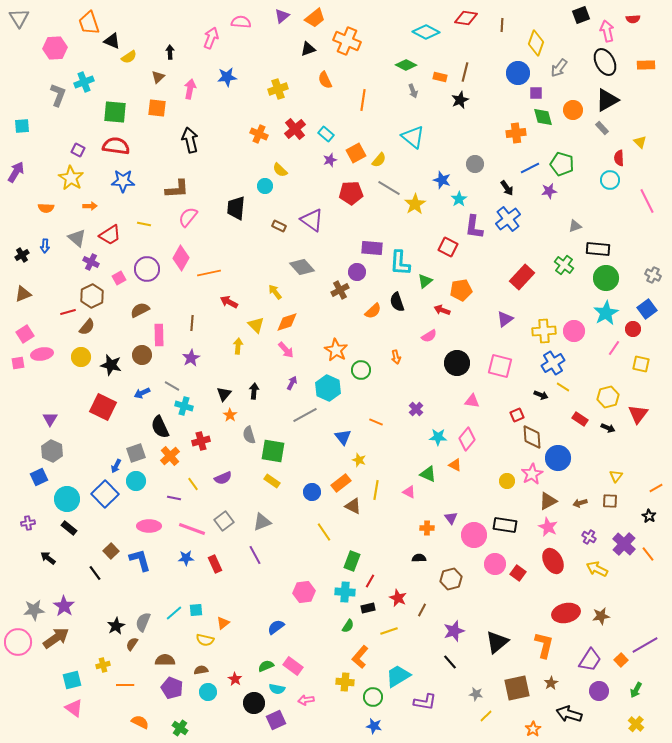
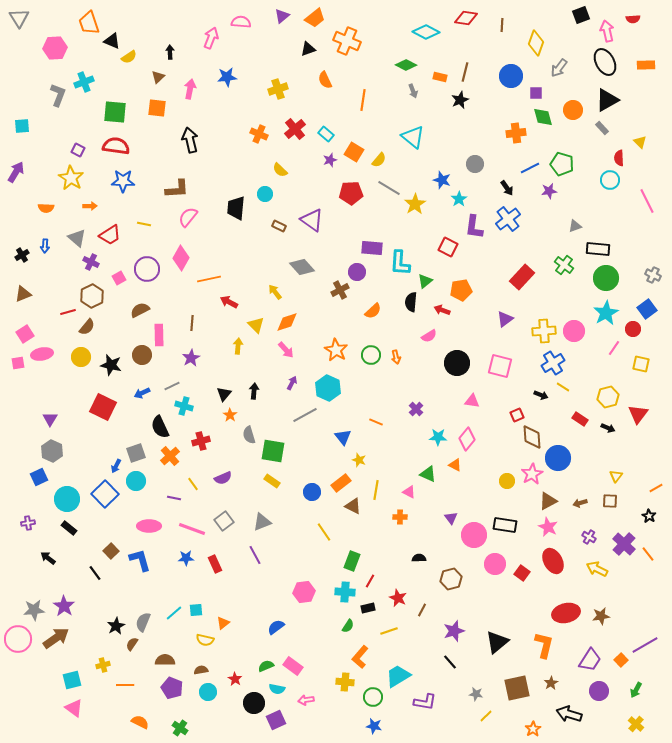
blue circle at (518, 73): moved 7 px left, 3 px down
orange square at (356, 153): moved 2 px left, 1 px up; rotated 30 degrees counterclockwise
cyan circle at (265, 186): moved 8 px down
orange line at (209, 273): moved 6 px down
black semicircle at (397, 302): moved 14 px right; rotated 24 degrees clockwise
green circle at (361, 370): moved 10 px right, 15 px up
gray line at (172, 386): rotated 56 degrees counterclockwise
orange cross at (427, 528): moved 27 px left, 11 px up
red square at (518, 573): moved 4 px right
pink circle at (18, 642): moved 3 px up
